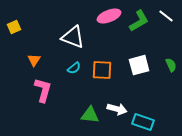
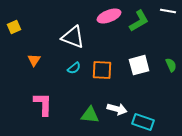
white line: moved 2 px right, 5 px up; rotated 28 degrees counterclockwise
pink L-shape: moved 14 px down; rotated 15 degrees counterclockwise
